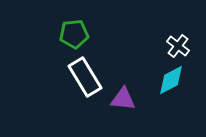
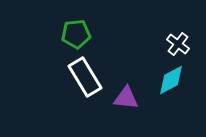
green pentagon: moved 2 px right
white cross: moved 2 px up
purple triangle: moved 3 px right, 1 px up
